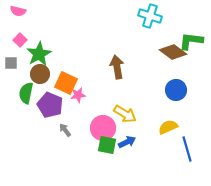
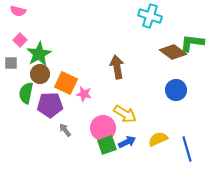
green L-shape: moved 1 px right, 2 px down
pink star: moved 6 px right, 1 px up; rotated 21 degrees clockwise
purple pentagon: rotated 25 degrees counterclockwise
yellow semicircle: moved 10 px left, 12 px down
green square: rotated 30 degrees counterclockwise
